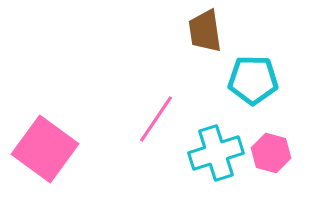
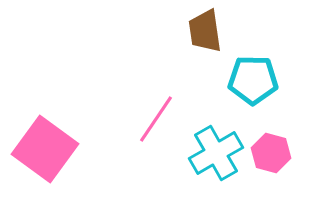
cyan cross: rotated 12 degrees counterclockwise
